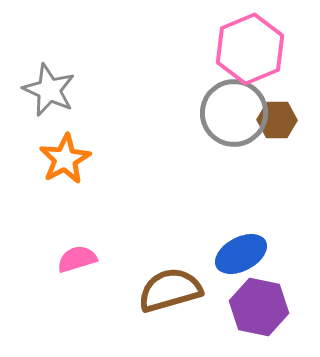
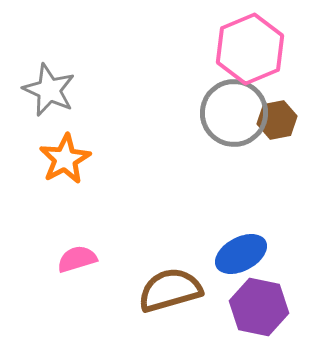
brown hexagon: rotated 12 degrees counterclockwise
